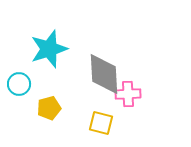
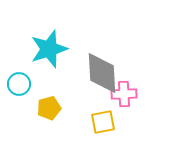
gray diamond: moved 2 px left, 1 px up
pink cross: moved 4 px left
yellow square: moved 2 px right, 1 px up; rotated 25 degrees counterclockwise
